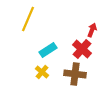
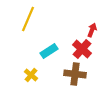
cyan rectangle: moved 1 px right, 1 px down
yellow cross: moved 11 px left, 3 px down
